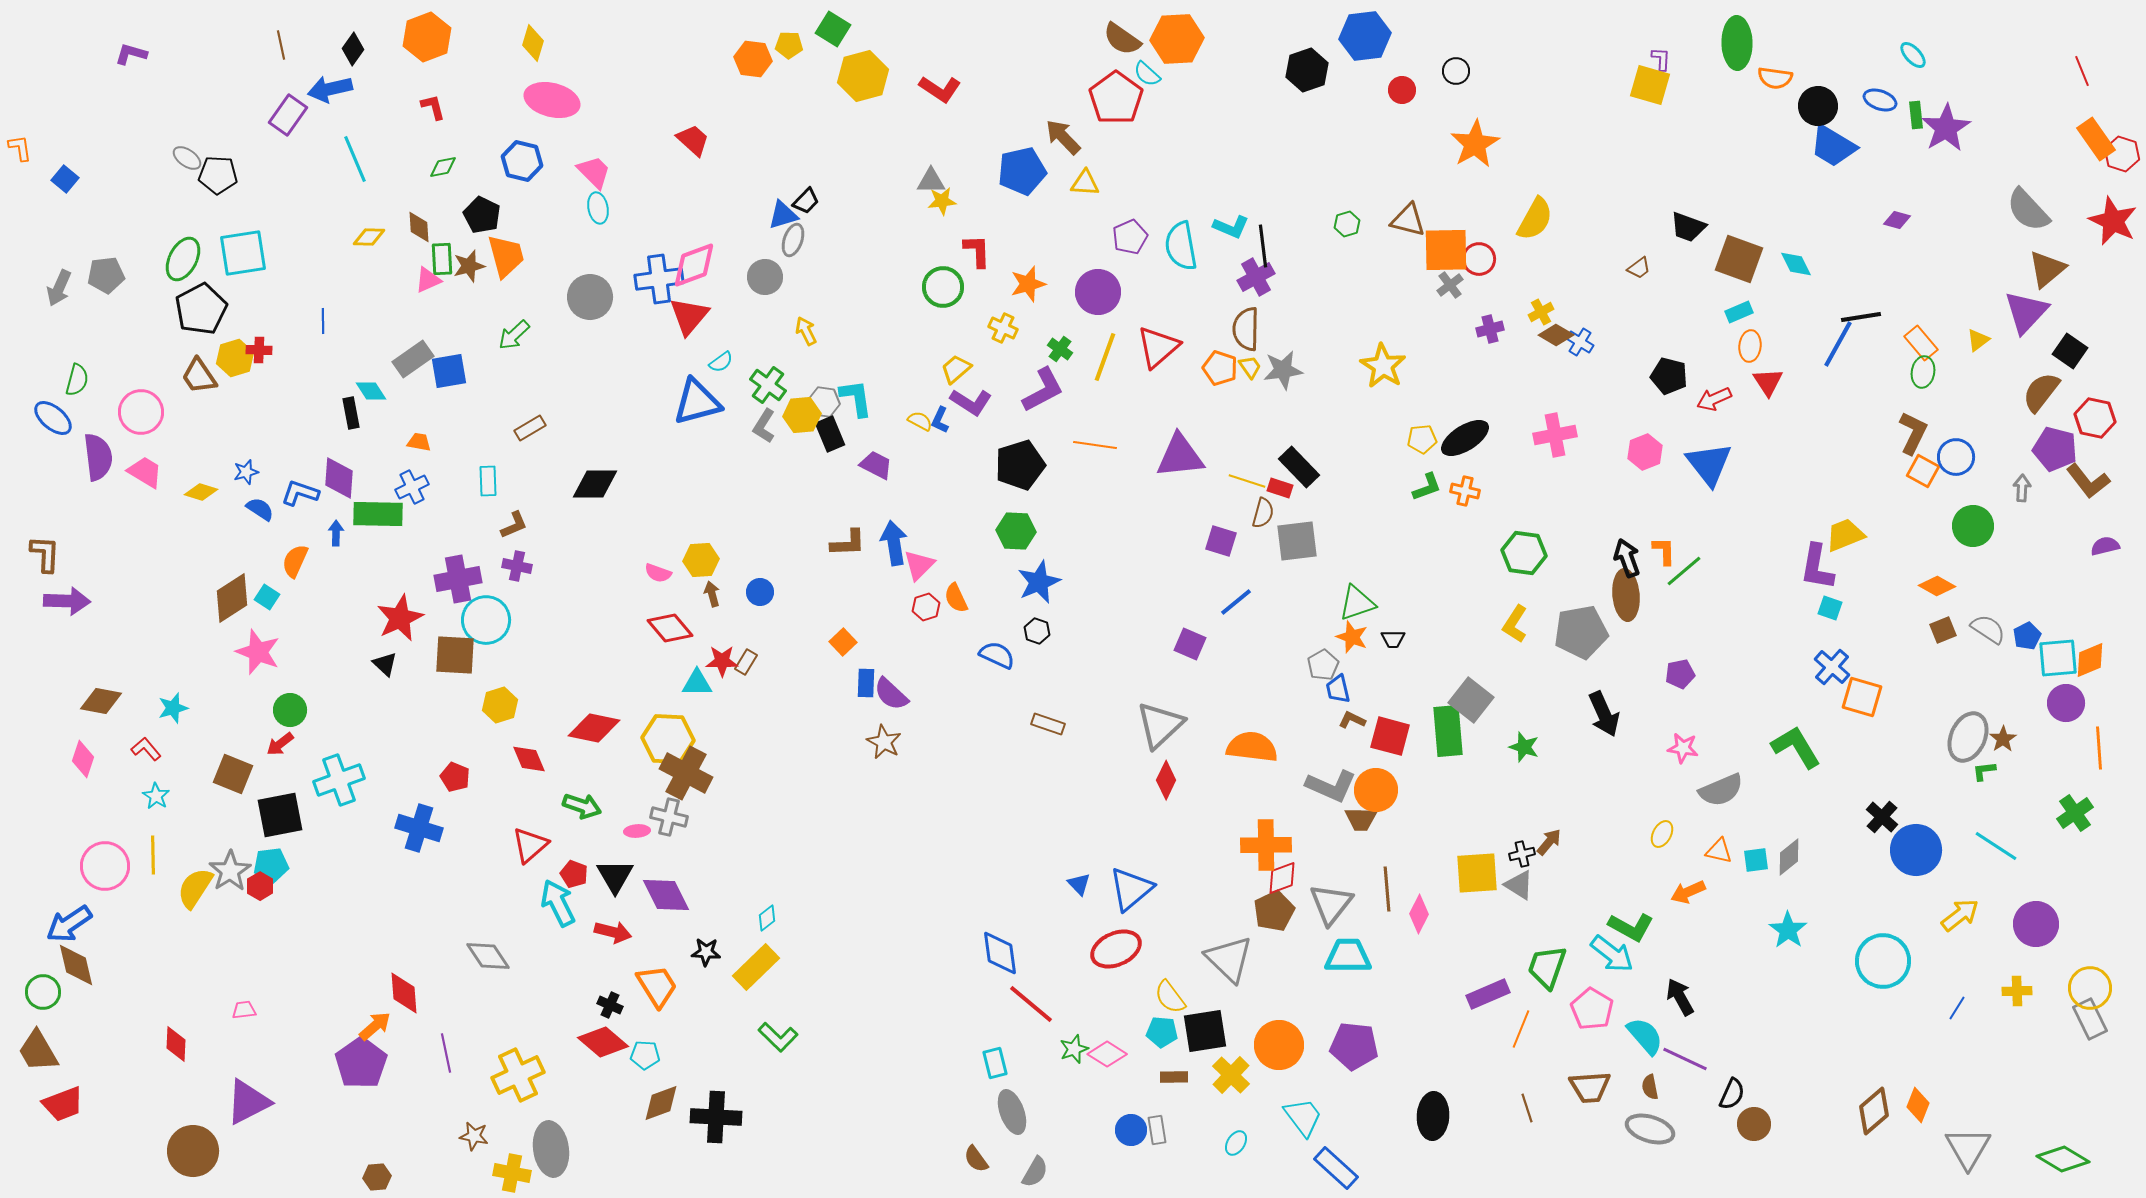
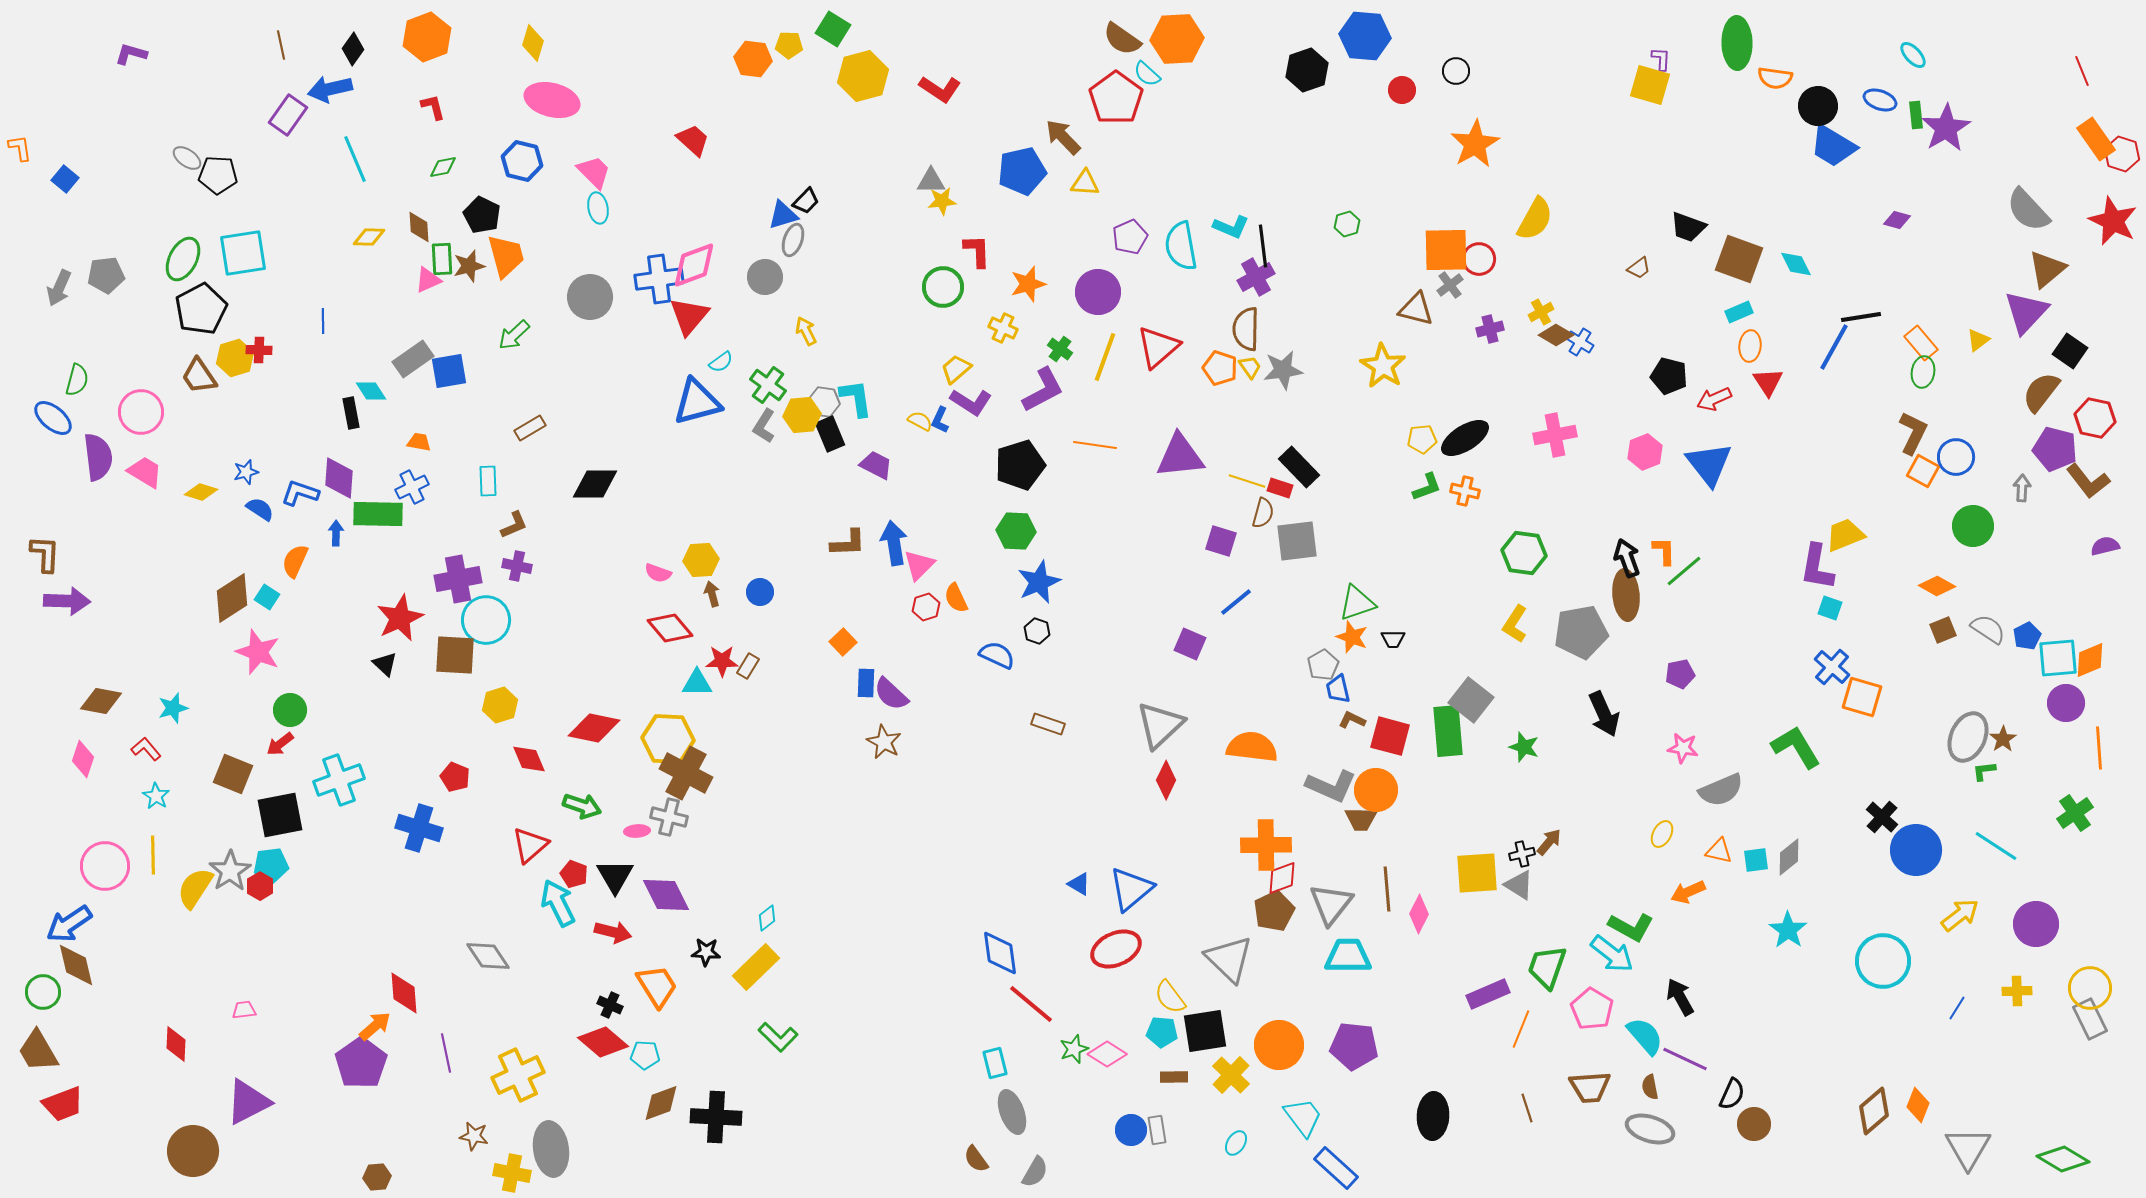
blue hexagon at (1365, 36): rotated 12 degrees clockwise
brown triangle at (1408, 220): moved 8 px right, 89 px down
blue line at (1838, 344): moved 4 px left, 3 px down
brown rectangle at (746, 662): moved 2 px right, 4 px down
blue triangle at (1079, 884): rotated 15 degrees counterclockwise
